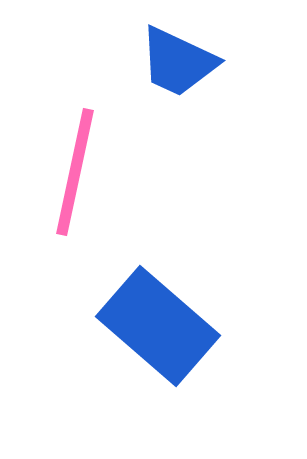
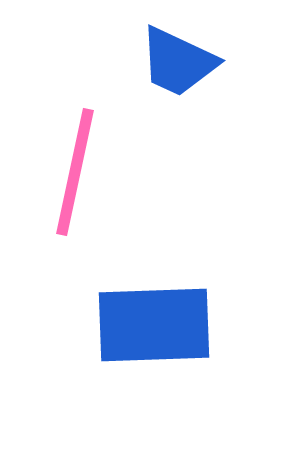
blue rectangle: moved 4 px left, 1 px up; rotated 43 degrees counterclockwise
